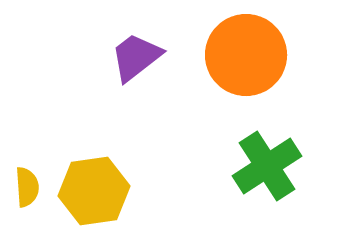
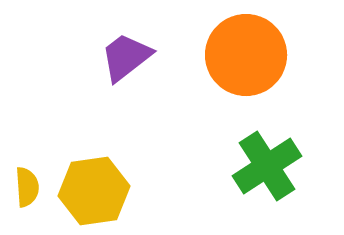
purple trapezoid: moved 10 px left
